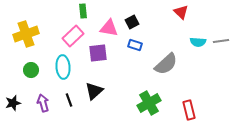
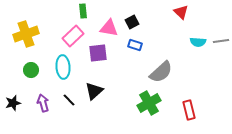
gray semicircle: moved 5 px left, 8 px down
black line: rotated 24 degrees counterclockwise
